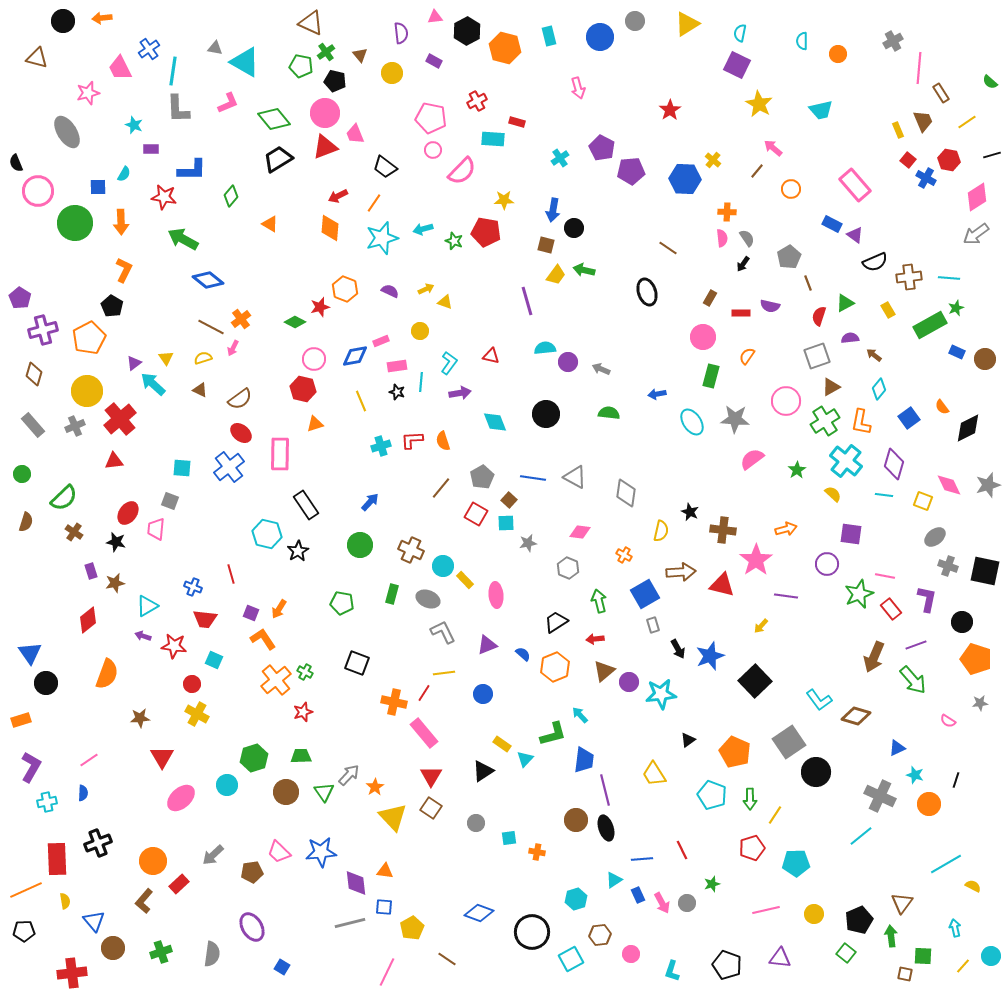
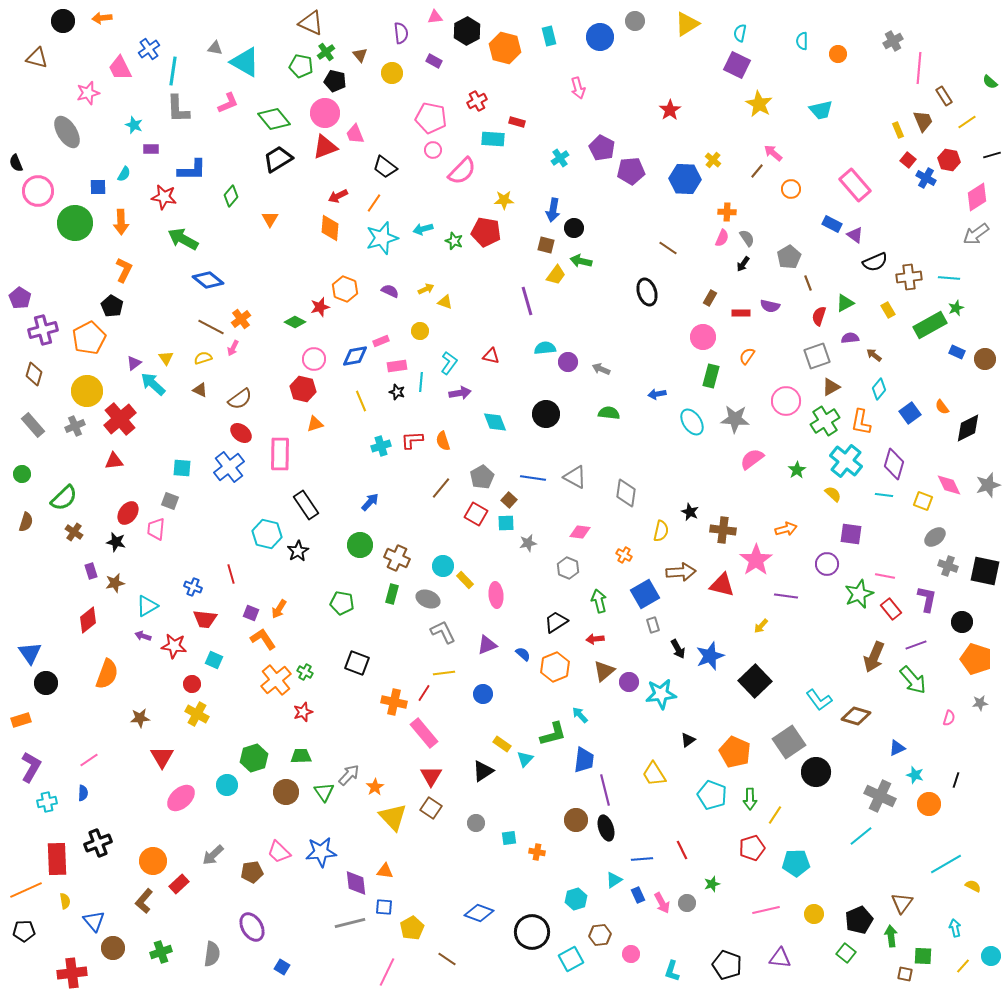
brown rectangle at (941, 93): moved 3 px right, 3 px down
pink arrow at (773, 148): moved 5 px down
orange triangle at (270, 224): moved 5 px up; rotated 30 degrees clockwise
pink semicircle at (722, 238): rotated 30 degrees clockwise
green arrow at (584, 270): moved 3 px left, 9 px up
blue square at (909, 418): moved 1 px right, 5 px up
brown cross at (411, 550): moved 14 px left, 8 px down
pink semicircle at (948, 721): moved 1 px right, 3 px up; rotated 105 degrees counterclockwise
